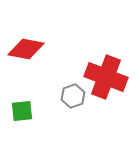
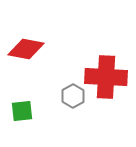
red cross: rotated 18 degrees counterclockwise
gray hexagon: rotated 10 degrees counterclockwise
